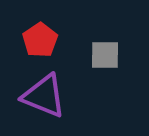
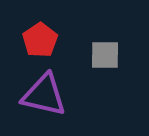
purple triangle: moved 1 px up; rotated 9 degrees counterclockwise
